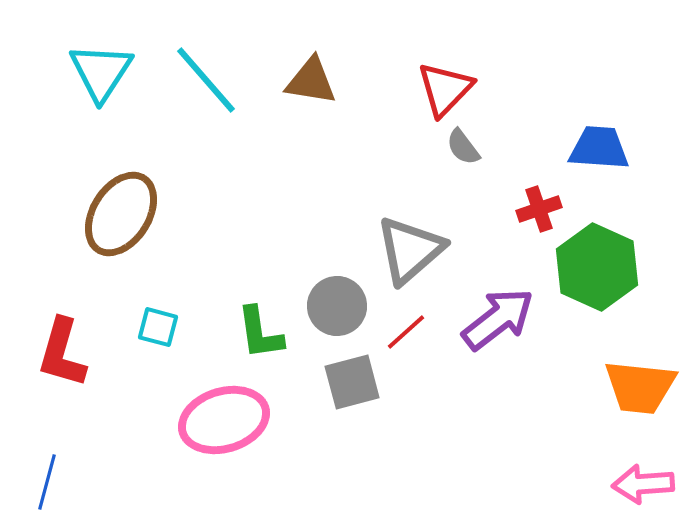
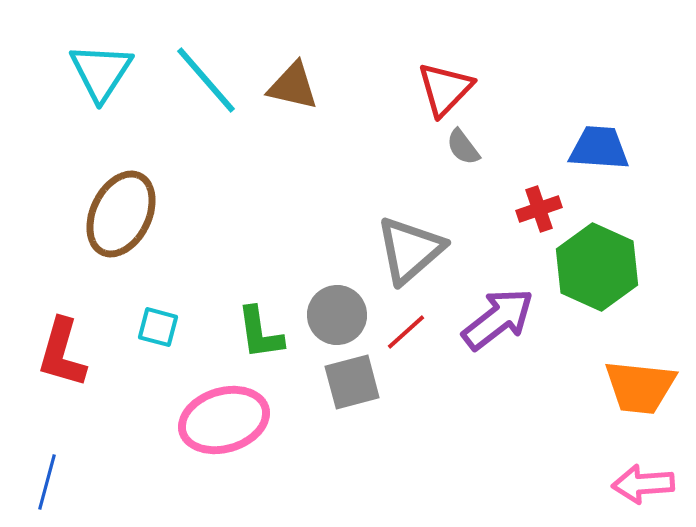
brown triangle: moved 18 px left, 5 px down; rotated 4 degrees clockwise
brown ellipse: rotated 6 degrees counterclockwise
gray circle: moved 9 px down
